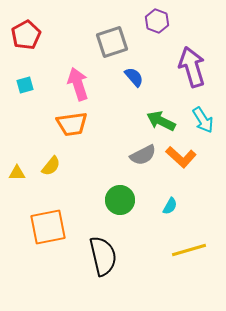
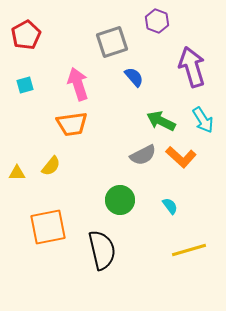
cyan semicircle: rotated 66 degrees counterclockwise
black semicircle: moved 1 px left, 6 px up
